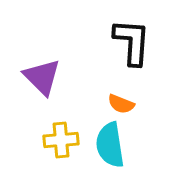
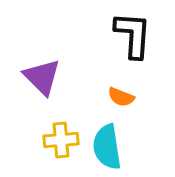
black L-shape: moved 1 px right, 7 px up
orange semicircle: moved 7 px up
cyan semicircle: moved 3 px left, 2 px down
